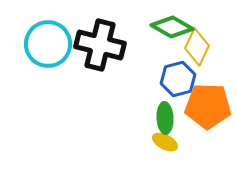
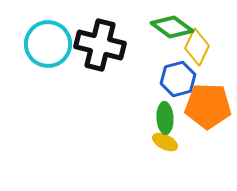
green diamond: rotated 6 degrees clockwise
